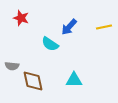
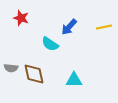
gray semicircle: moved 1 px left, 2 px down
brown diamond: moved 1 px right, 7 px up
